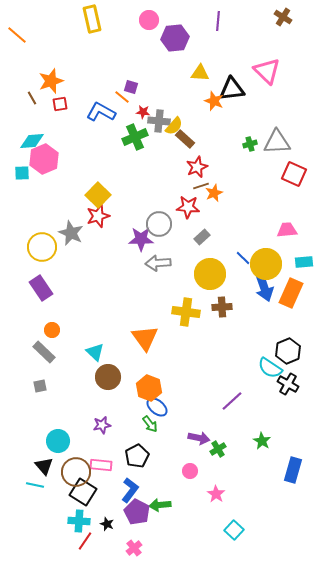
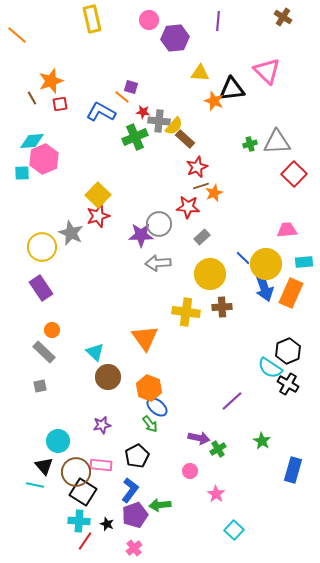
red square at (294, 174): rotated 20 degrees clockwise
purple star at (141, 239): moved 4 px up
purple pentagon at (137, 512): moved 2 px left, 3 px down; rotated 25 degrees clockwise
